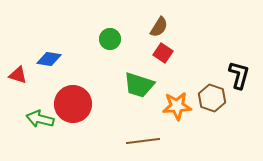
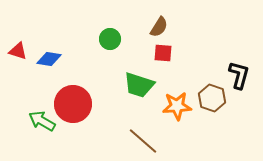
red square: rotated 30 degrees counterclockwise
red triangle: moved 24 px up
green arrow: moved 2 px right, 2 px down; rotated 16 degrees clockwise
brown line: rotated 48 degrees clockwise
